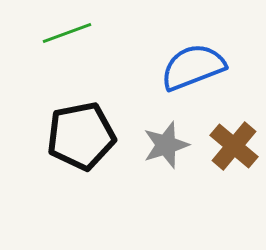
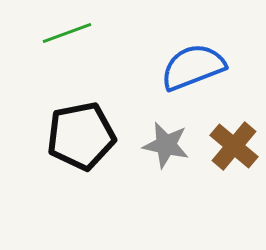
gray star: rotated 30 degrees clockwise
